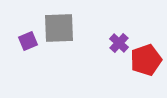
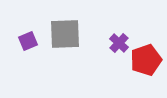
gray square: moved 6 px right, 6 px down
